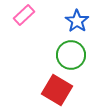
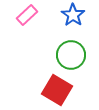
pink rectangle: moved 3 px right
blue star: moved 4 px left, 6 px up
